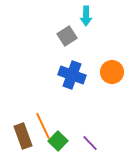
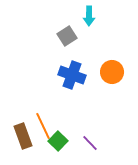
cyan arrow: moved 3 px right
